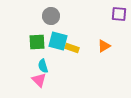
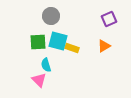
purple square: moved 10 px left, 5 px down; rotated 28 degrees counterclockwise
green square: moved 1 px right
cyan semicircle: moved 3 px right, 1 px up
